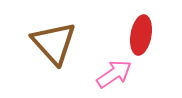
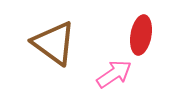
brown triangle: rotated 12 degrees counterclockwise
